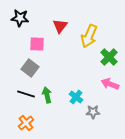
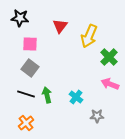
pink square: moved 7 px left
gray star: moved 4 px right, 4 px down
